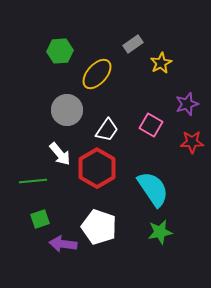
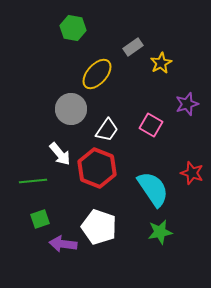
gray rectangle: moved 3 px down
green hexagon: moved 13 px right, 23 px up; rotated 15 degrees clockwise
gray circle: moved 4 px right, 1 px up
red star: moved 31 px down; rotated 20 degrees clockwise
red hexagon: rotated 9 degrees counterclockwise
